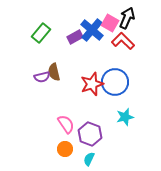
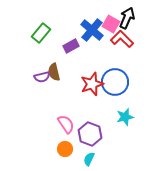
pink square: moved 1 px right, 1 px down
purple rectangle: moved 4 px left, 9 px down
red L-shape: moved 1 px left, 2 px up
